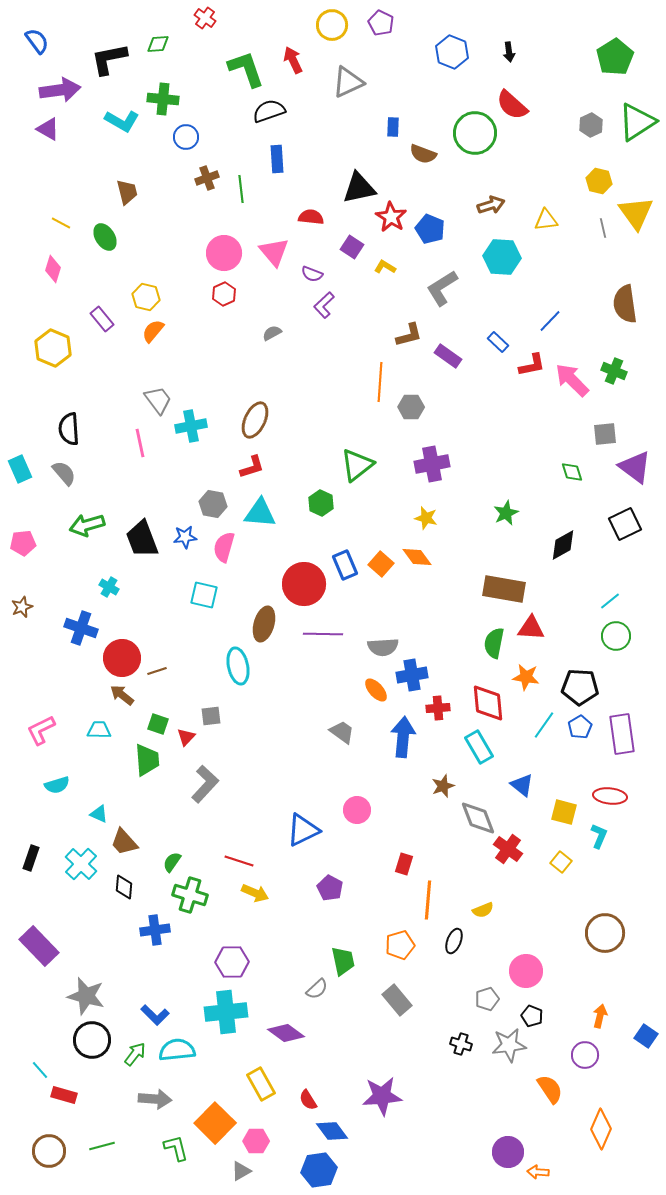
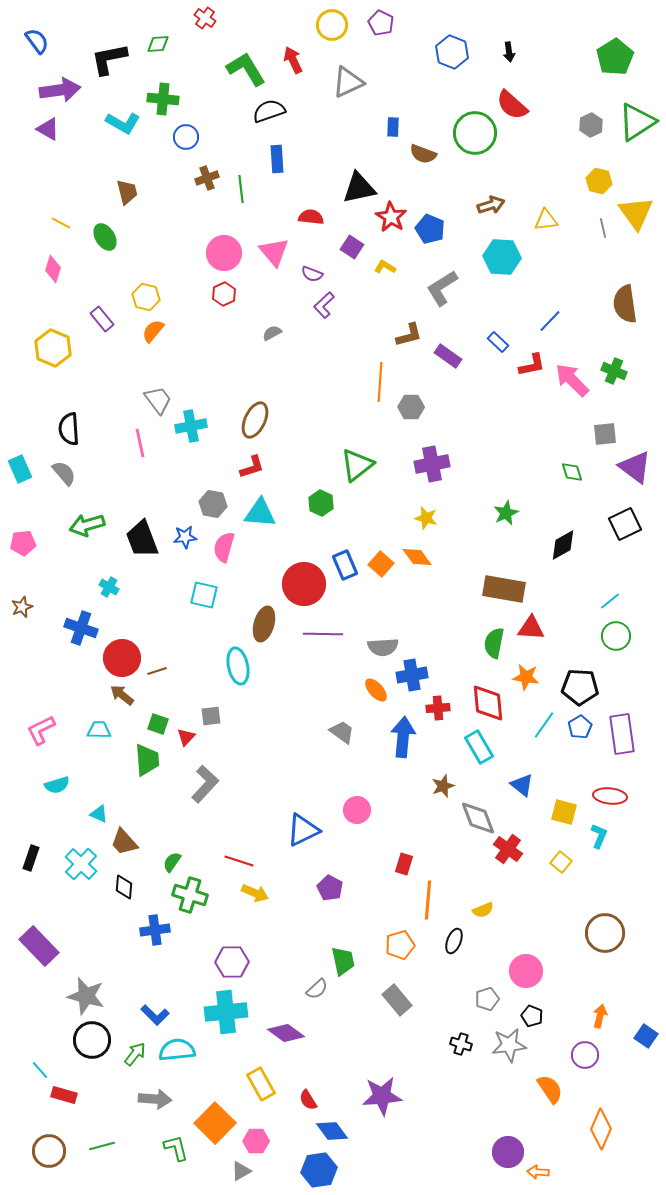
green L-shape at (246, 69): rotated 12 degrees counterclockwise
cyan L-shape at (122, 121): moved 1 px right, 2 px down
